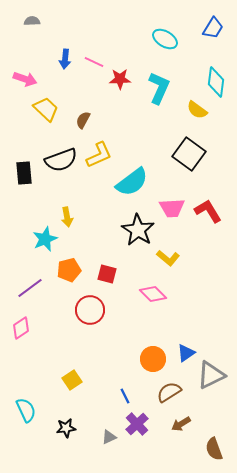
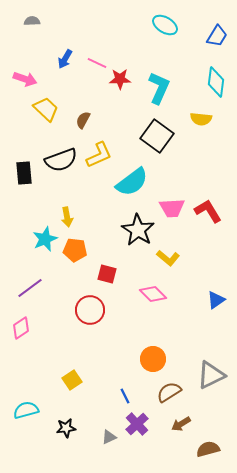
blue trapezoid at (213, 28): moved 4 px right, 8 px down
cyan ellipse at (165, 39): moved 14 px up
blue arrow at (65, 59): rotated 24 degrees clockwise
pink line at (94, 62): moved 3 px right, 1 px down
yellow semicircle at (197, 110): moved 4 px right, 9 px down; rotated 30 degrees counterclockwise
black square at (189, 154): moved 32 px left, 18 px up
orange pentagon at (69, 270): moved 6 px right, 20 px up; rotated 20 degrees clockwise
blue triangle at (186, 353): moved 30 px right, 53 px up
cyan semicircle at (26, 410): rotated 80 degrees counterclockwise
brown semicircle at (214, 449): moved 6 px left; rotated 95 degrees clockwise
